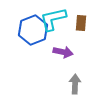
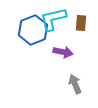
gray arrow: rotated 24 degrees counterclockwise
